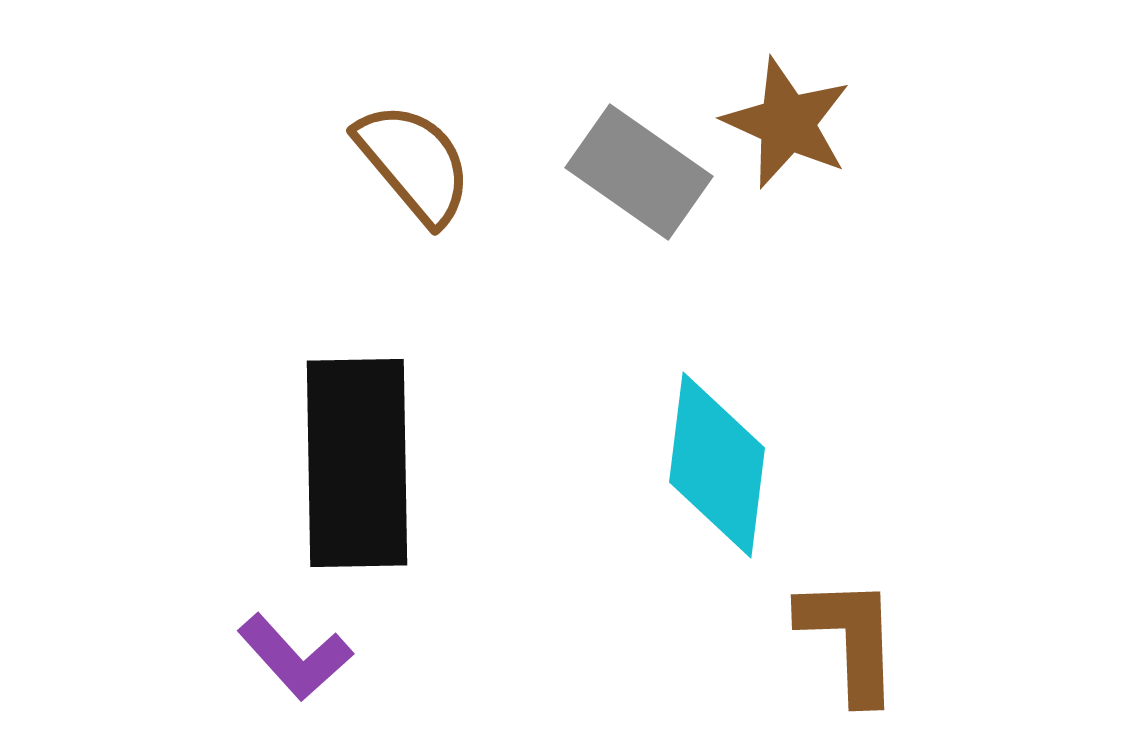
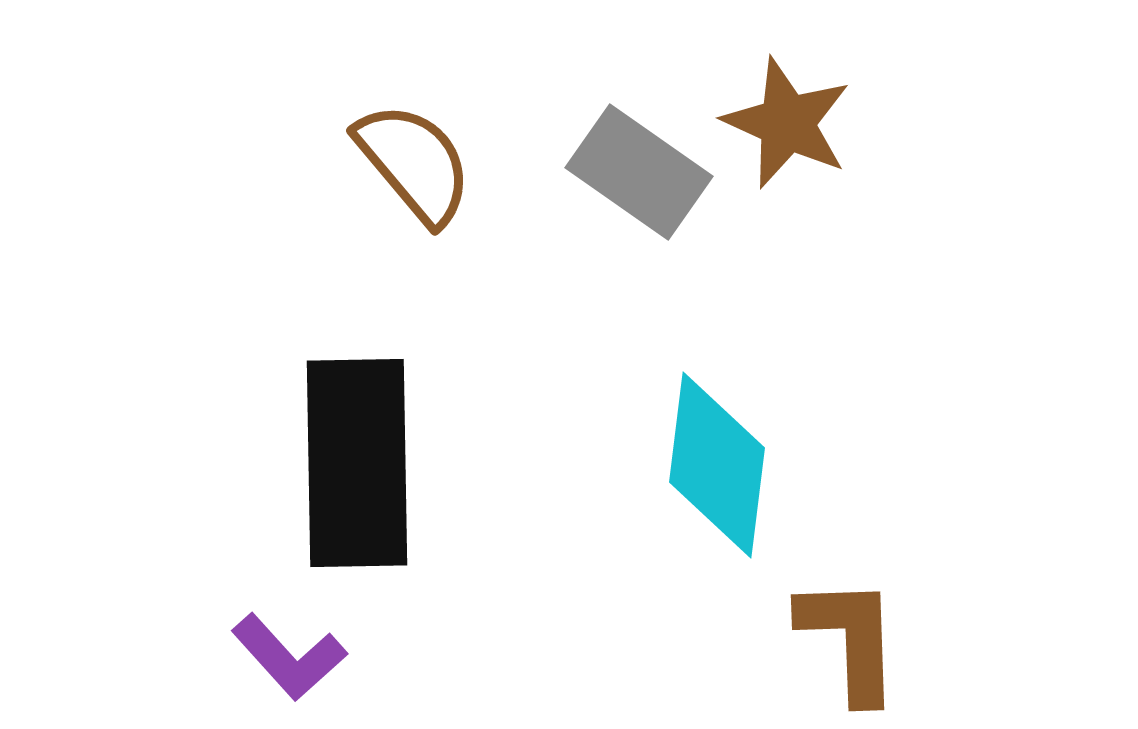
purple L-shape: moved 6 px left
